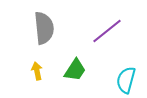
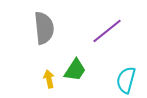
yellow arrow: moved 12 px right, 8 px down
